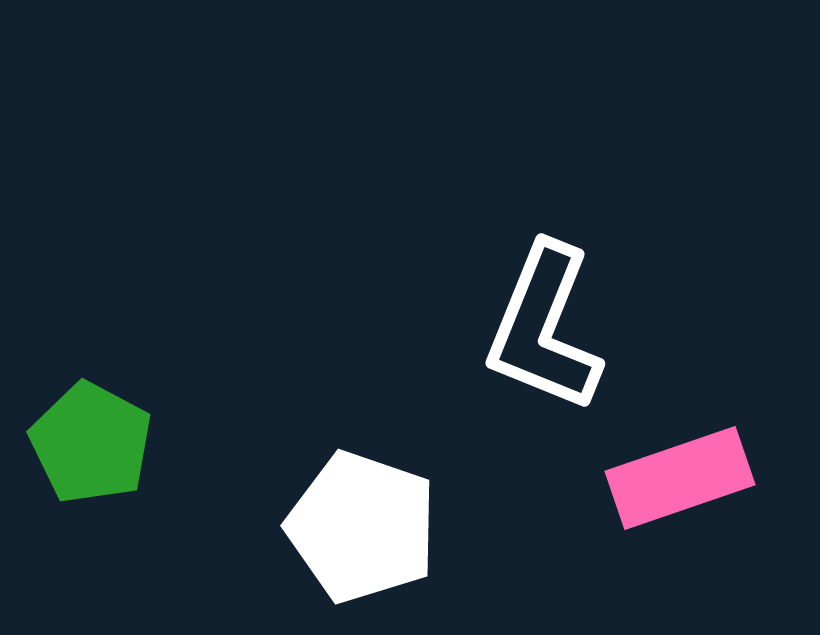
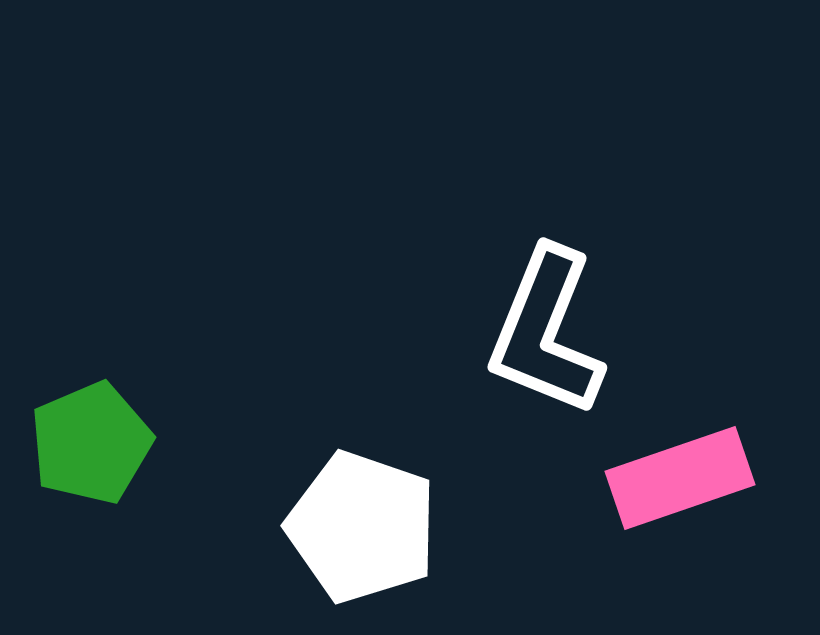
white L-shape: moved 2 px right, 4 px down
green pentagon: rotated 21 degrees clockwise
